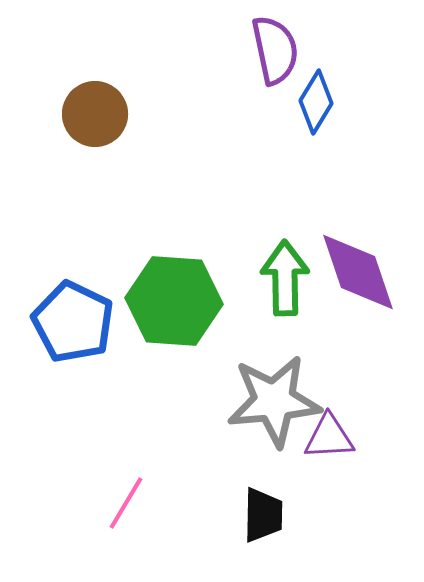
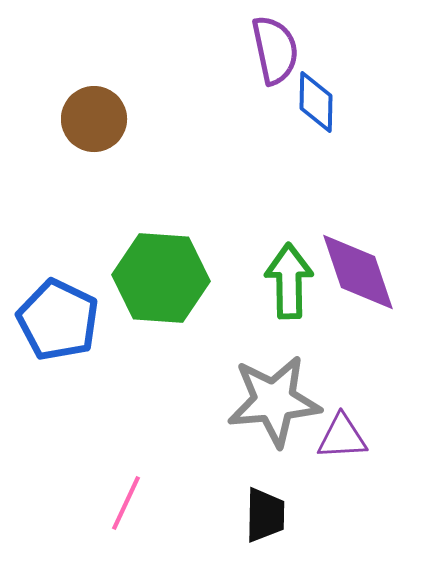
blue diamond: rotated 30 degrees counterclockwise
brown circle: moved 1 px left, 5 px down
green arrow: moved 4 px right, 3 px down
green hexagon: moved 13 px left, 23 px up
blue pentagon: moved 15 px left, 2 px up
purple triangle: moved 13 px right
pink line: rotated 6 degrees counterclockwise
black trapezoid: moved 2 px right
